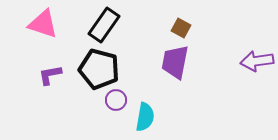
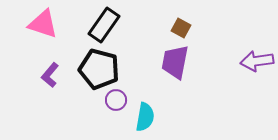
purple L-shape: rotated 40 degrees counterclockwise
